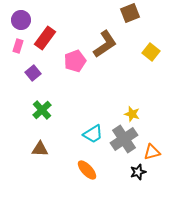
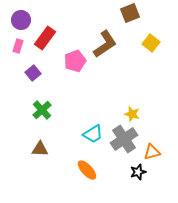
yellow square: moved 9 px up
